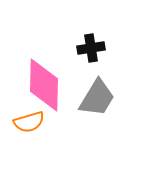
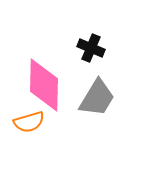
black cross: rotated 32 degrees clockwise
